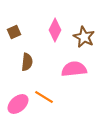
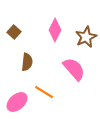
brown square: rotated 24 degrees counterclockwise
brown star: moved 2 px right; rotated 20 degrees clockwise
pink semicircle: rotated 55 degrees clockwise
orange line: moved 5 px up
pink ellipse: moved 1 px left, 2 px up
